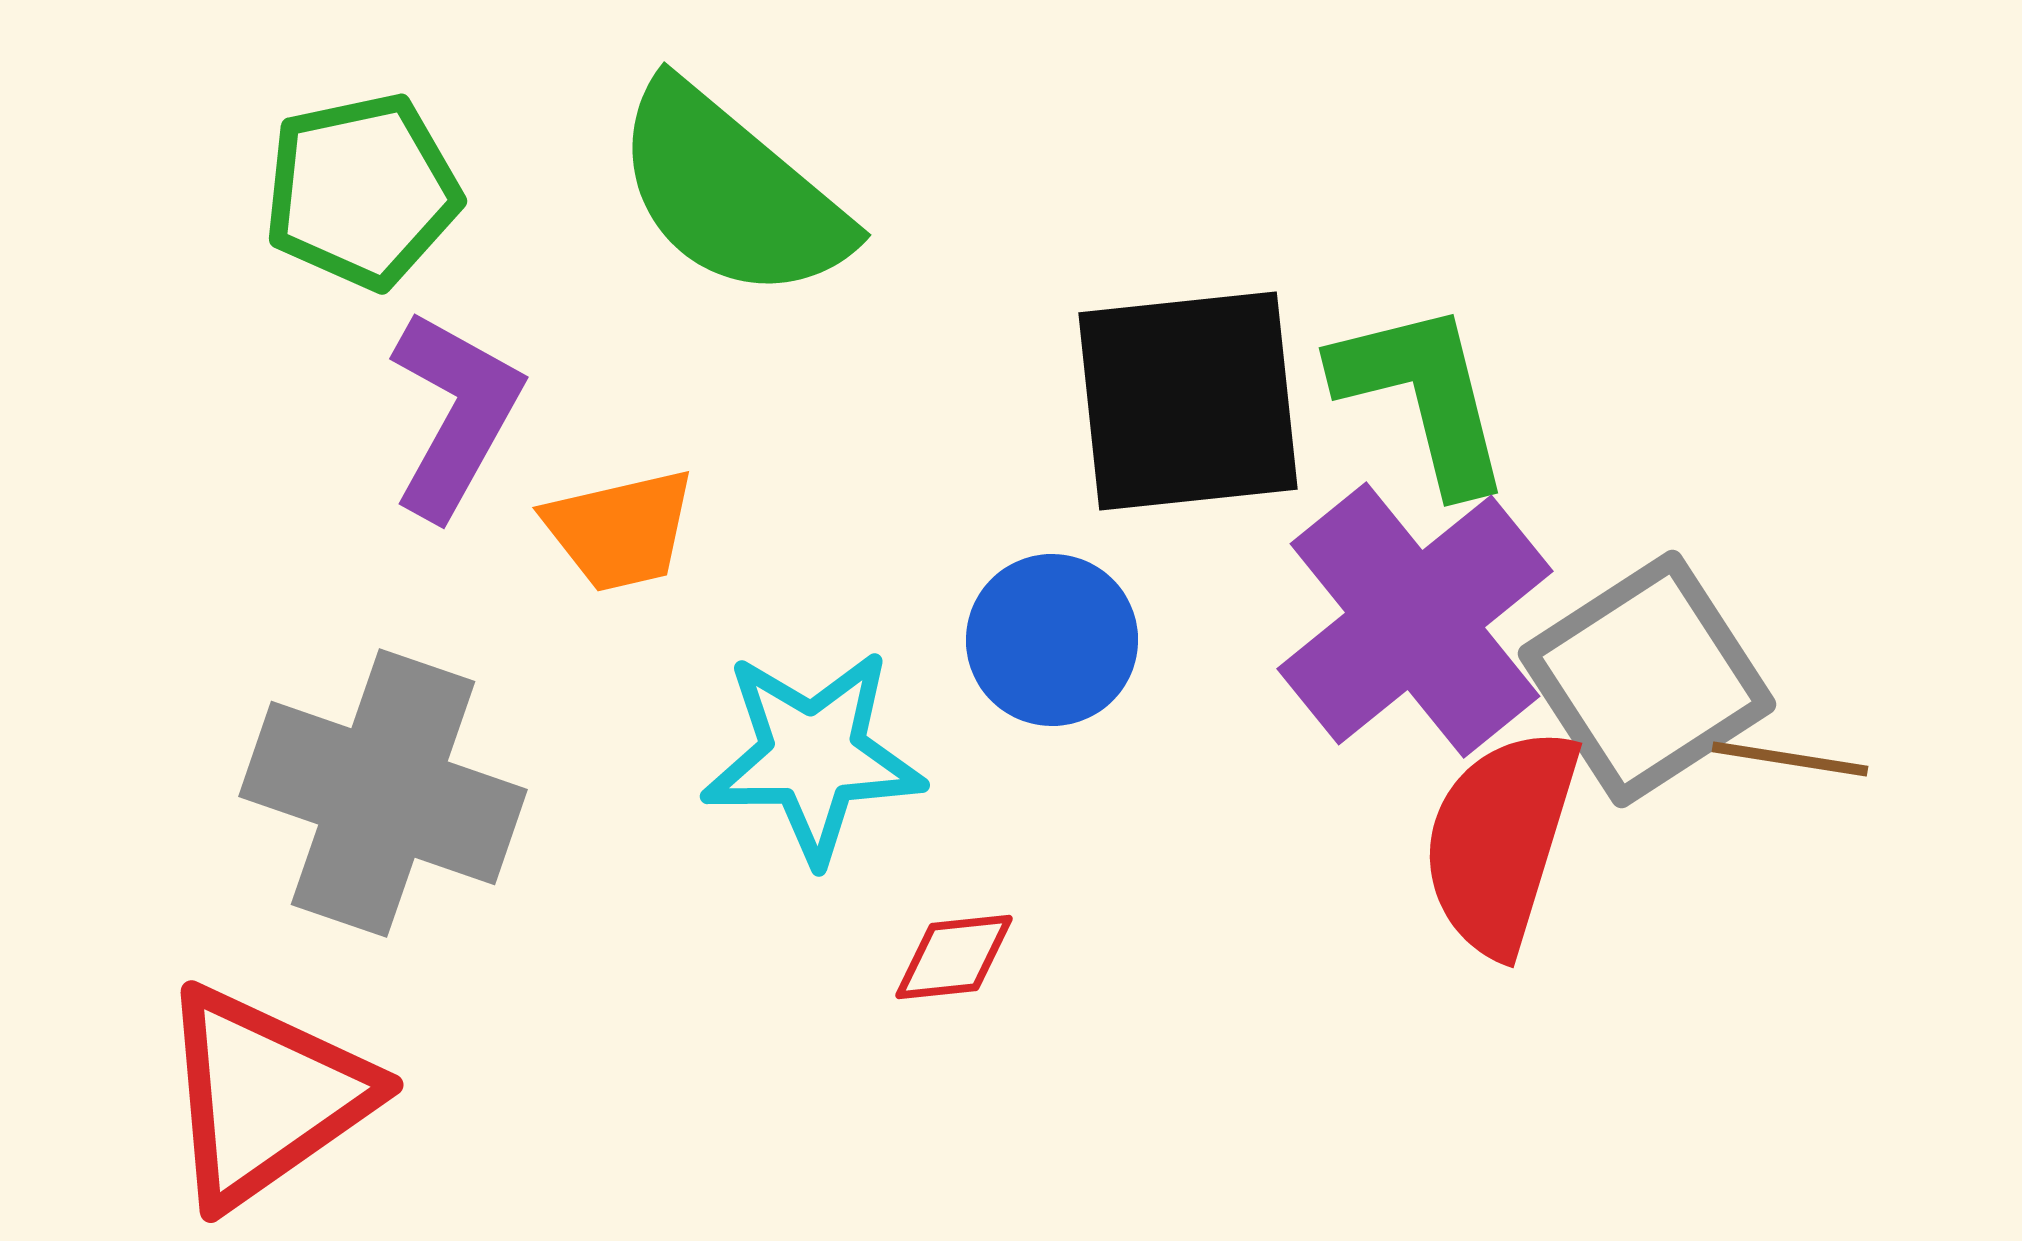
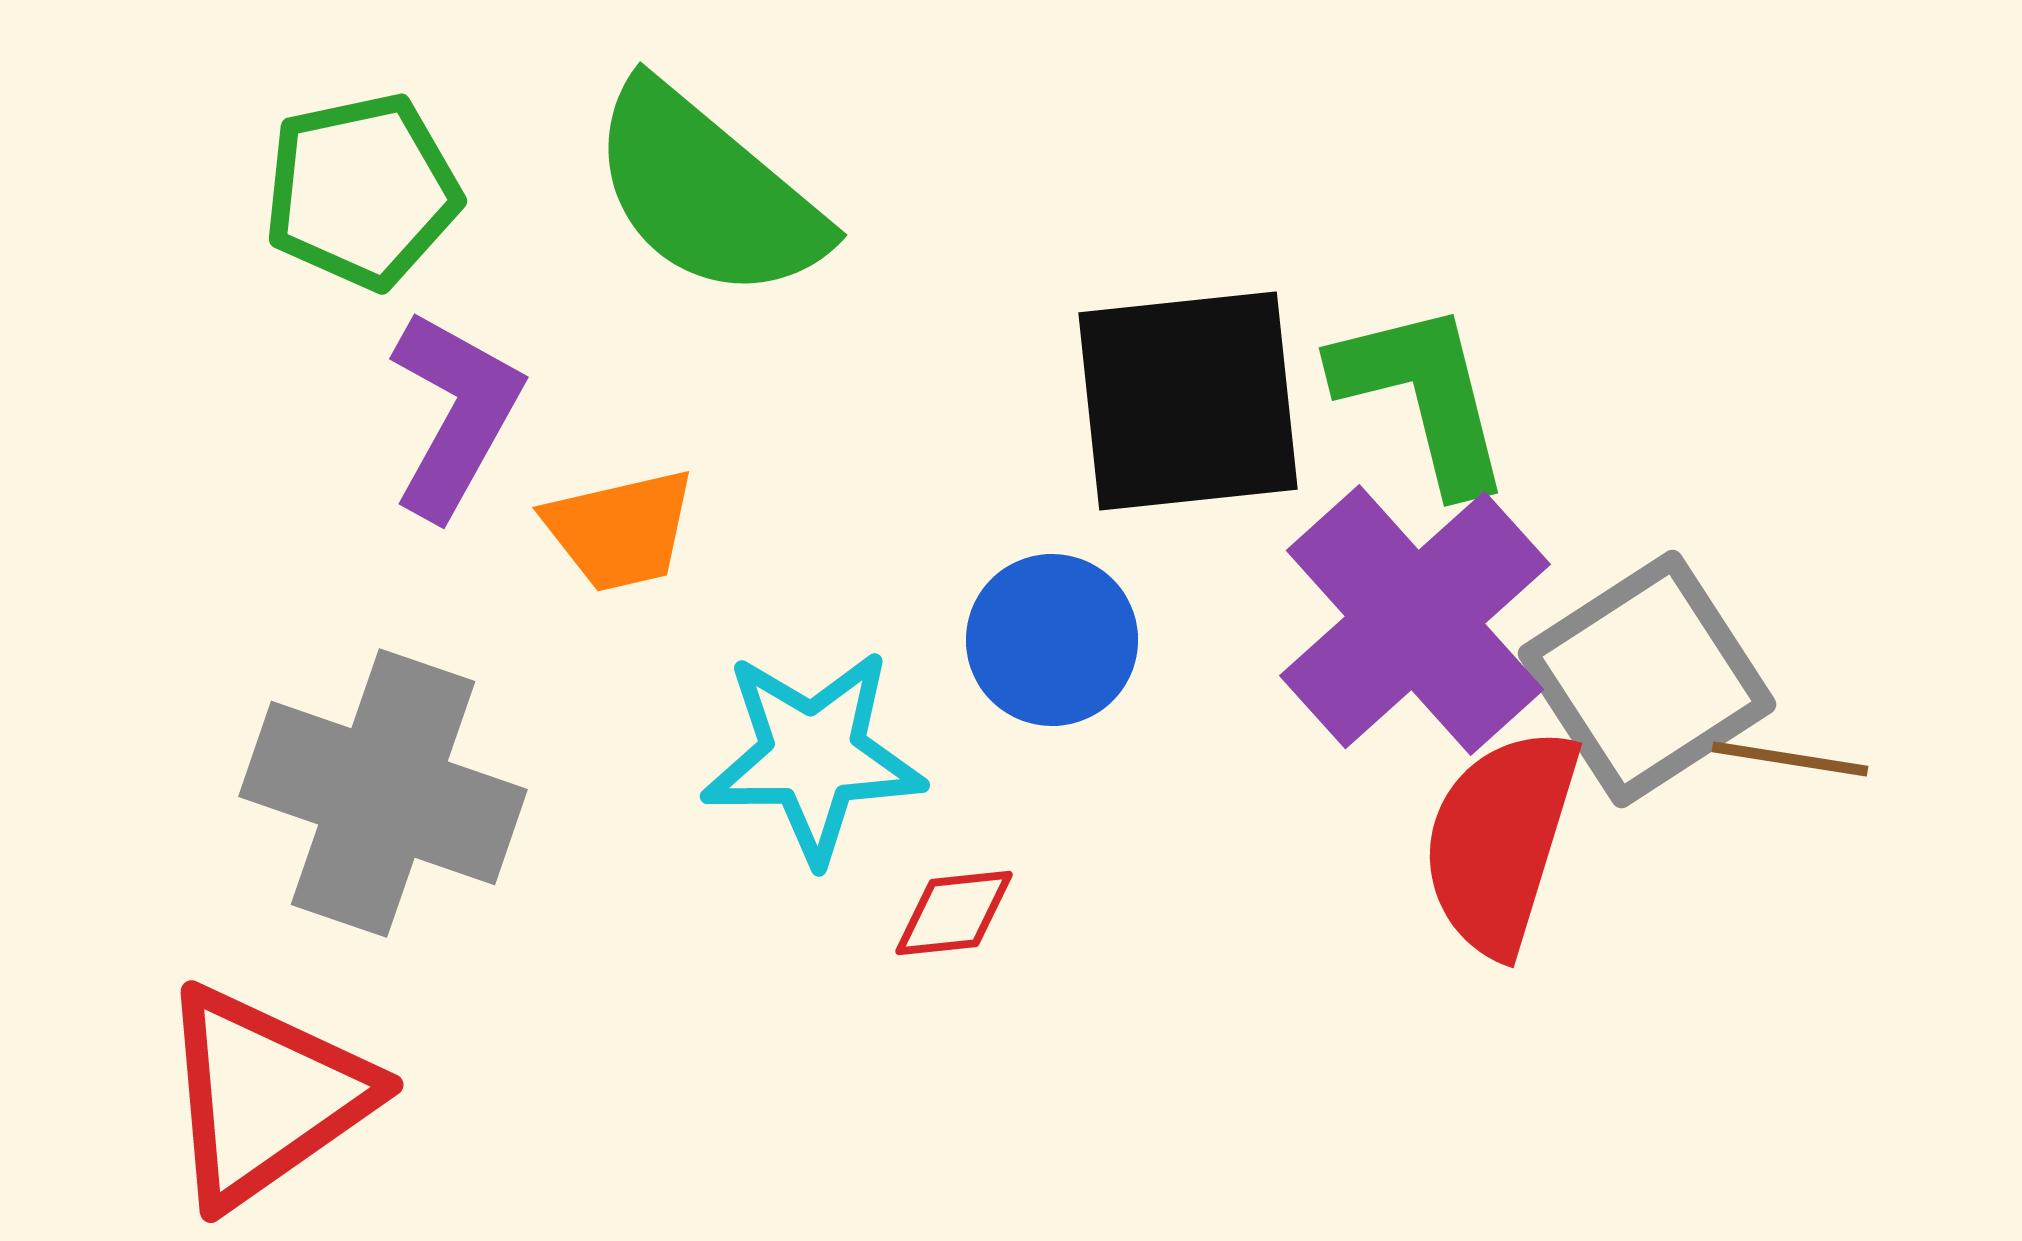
green semicircle: moved 24 px left
purple cross: rotated 3 degrees counterclockwise
red diamond: moved 44 px up
